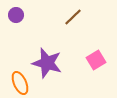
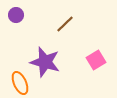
brown line: moved 8 px left, 7 px down
purple star: moved 2 px left, 1 px up
